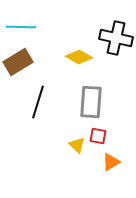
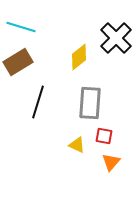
cyan line: rotated 16 degrees clockwise
black cross: rotated 32 degrees clockwise
yellow diamond: rotated 68 degrees counterclockwise
gray rectangle: moved 1 px left, 1 px down
red square: moved 6 px right
yellow triangle: rotated 18 degrees counterclockwise
orange triangle: rotated 18 degrees counterclockwise
